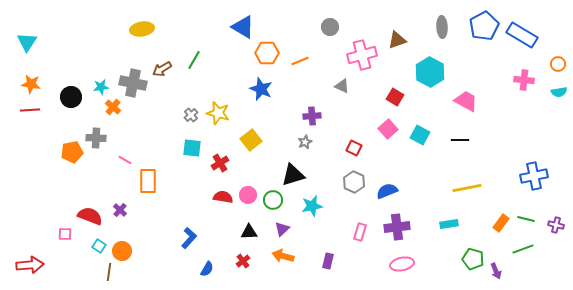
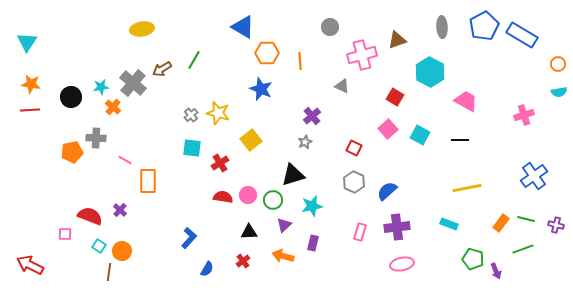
orange line at (300, 61): rotated 72 degrees counterclockwise
pink cross at (524, 80): moved 35 px down; rotated 24 degrees counterclockwise
gray cross at (133, 83): rotated 28 degrees clockwise
purple cross at (312, 116): rotated 36 degrees counterclockwise
blue cross at (534, 176): rotated 24 degrees counterclockwise
blue semicircle at (387, 191): rotated 20 degrees counterclockwise
cyan rectangle at (449, 224): rotated 30 degrees clockwise
purple triangle at (282, 229): moved 2 px right, 4 px up
purple rectangle at (328, 261): moved 15 px left, 18 px up
red arrow at (30, 265): rotated 148 degrees counterclockwise
